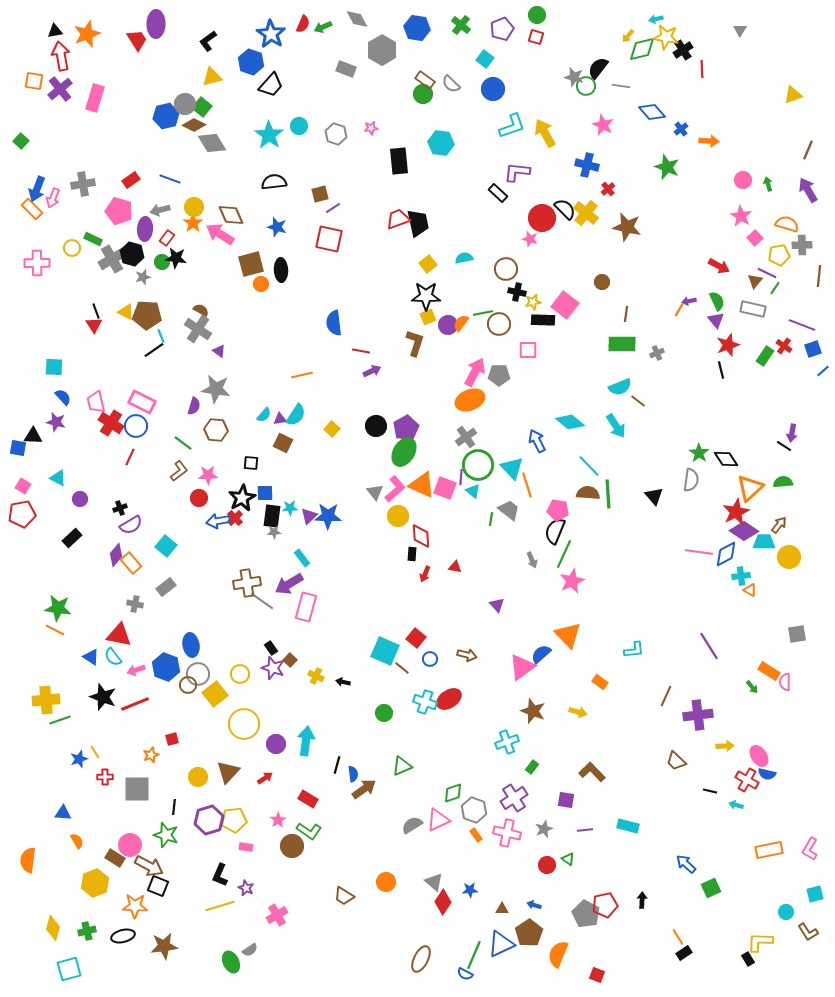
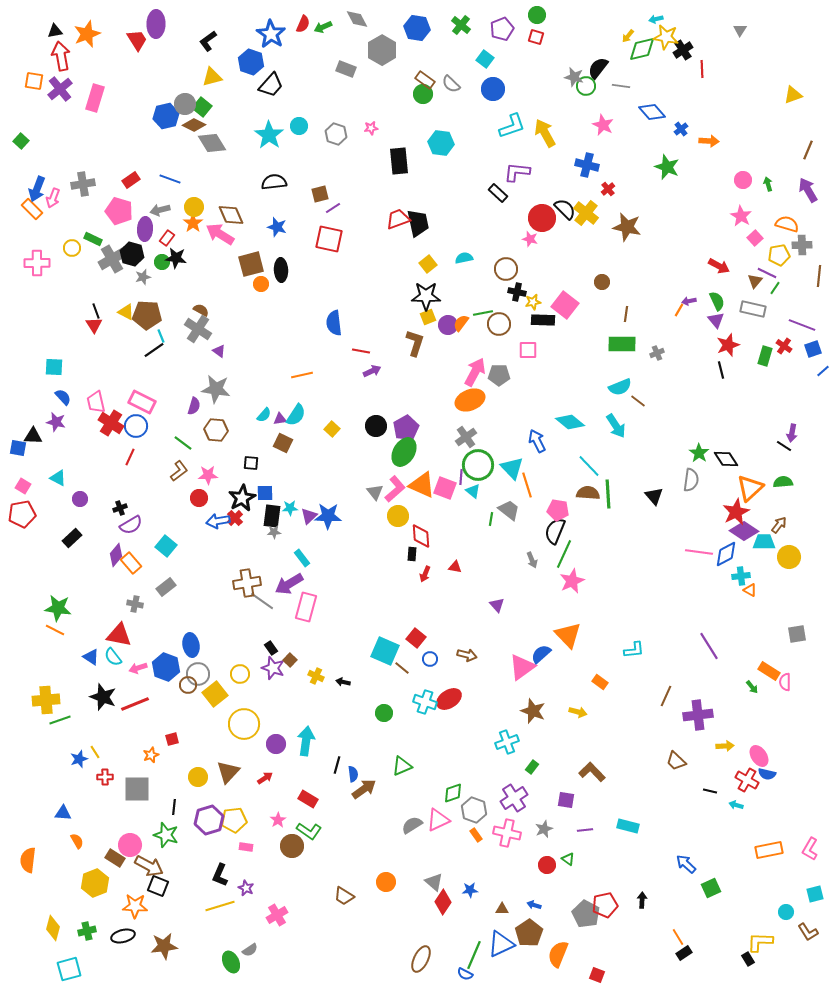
green rectangle at (765, 356): rotated 18 degrees counterclockwise
pink arrow at (136, 670): moved 2 px right, 2 px up
